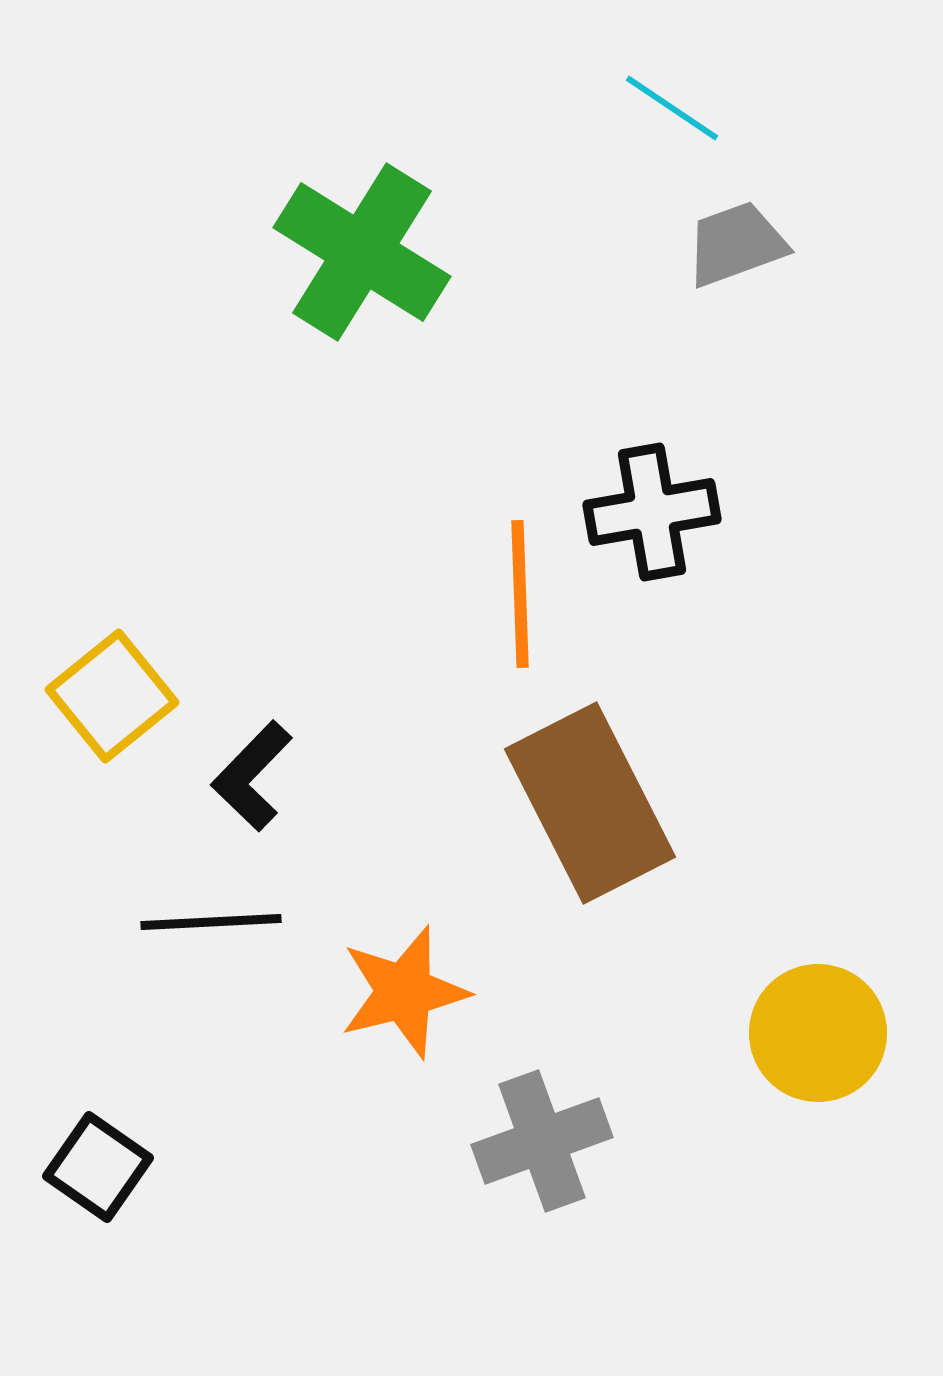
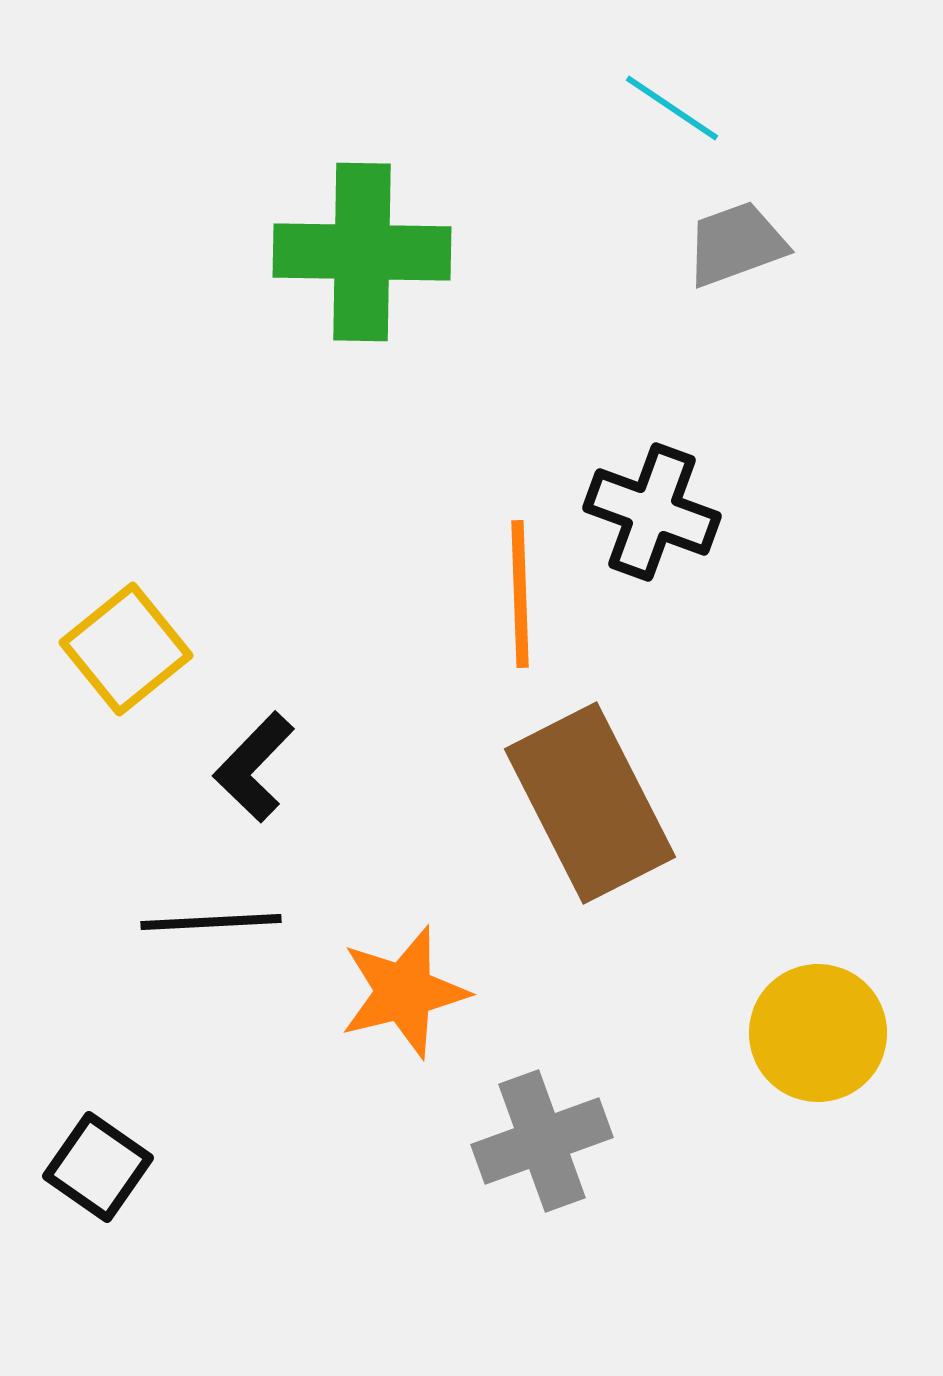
green cross: rotated 31 degrees counterclockwise
black cross: rotated 30 degrees clockwise
yellow square: moved 14 px right, 47 px up
black L-shape: moved 2 px right, 9 px up
